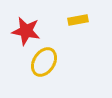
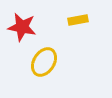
red star: moved 4 px left, 4 px up
